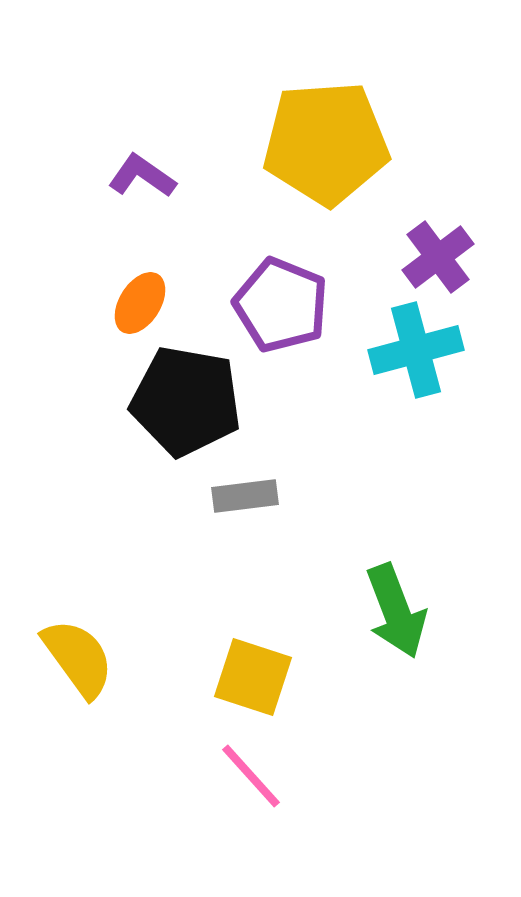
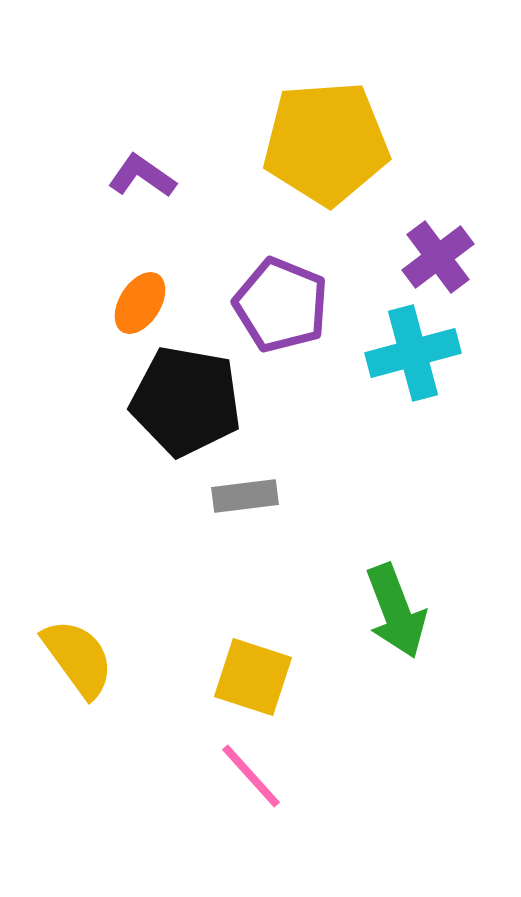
cyan cross: moved 3 px left, 3 px down
